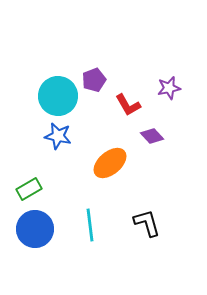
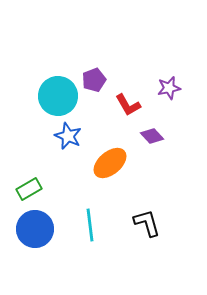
blue star: moved 10 px right; rotated 12 degrees clockwise
